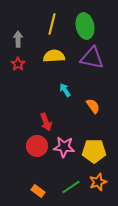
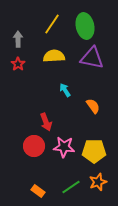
yellow line: rotated 20 degrees clockwise
red circle: moved 3 px left
